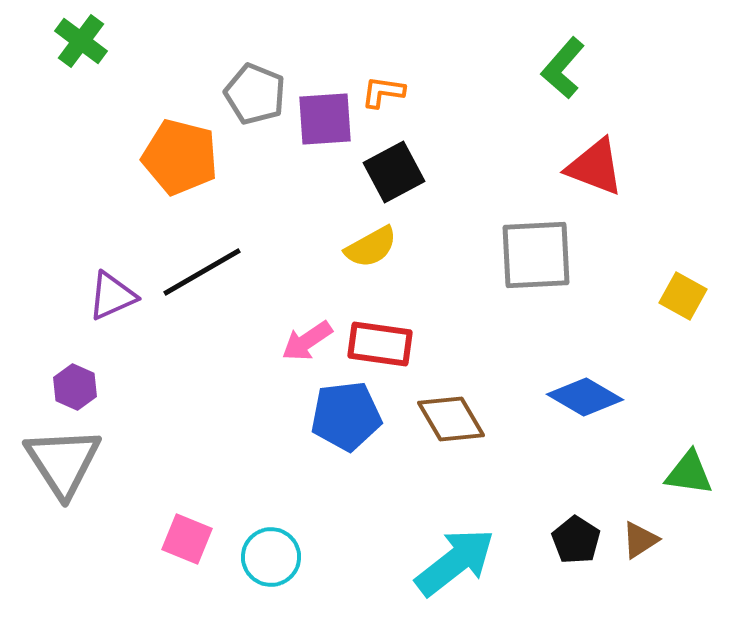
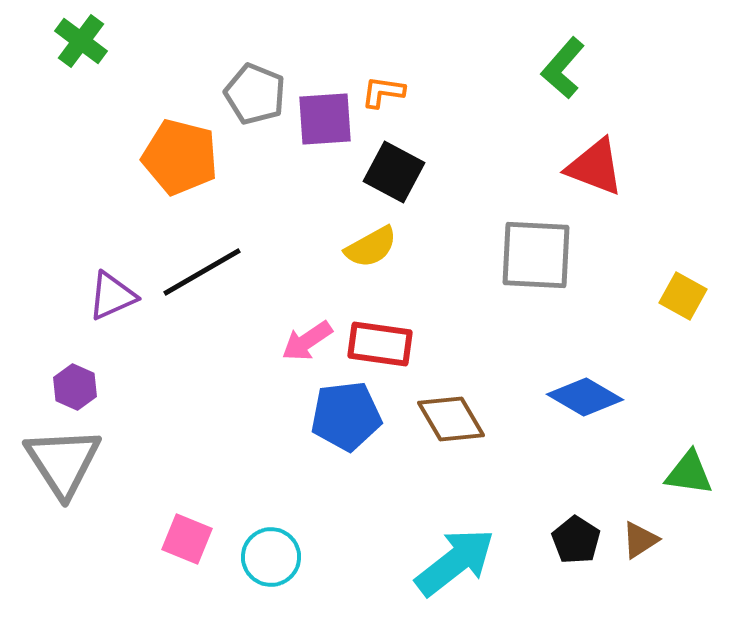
black square: rotated 34 degrees counterclockwise
gray square: rotated 6 degrees clockwise
